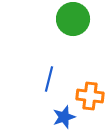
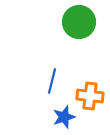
green circle: moved 6 px right, 3 px down
blue line: moved 3 px right, 2 px down
